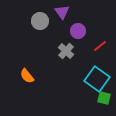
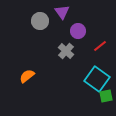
orange semicircle: rotated 91 degrees clockwise
green square: moved 2 px right, 2 px up; rotated 24 degrees counterclockwise
